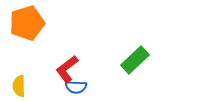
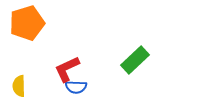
red L-shape: rotated 12 degrees clockwise
